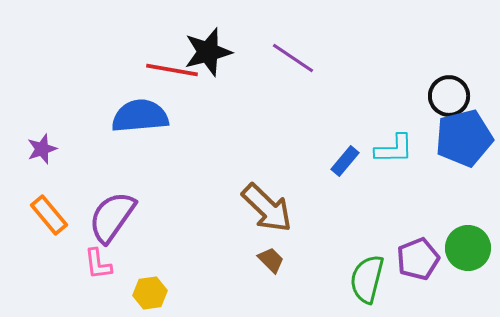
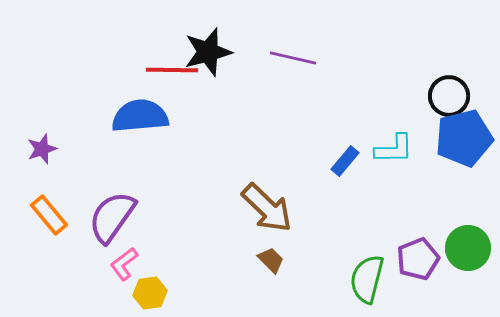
purple line: rotated 21 degrees counterclockwise
red line: rotated 9 degrees counterclockwise
pink L-shape: moved 26 px right; rotated 60 degrees clockwise
